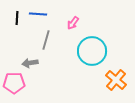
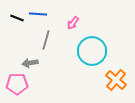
black line: rotated 72 degrees counterclockwise
pink pentagon: moved 3 px right, 1 px down
